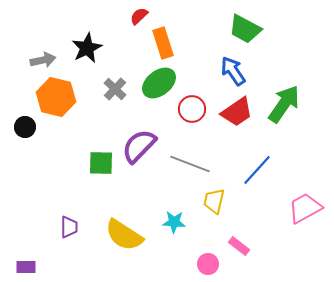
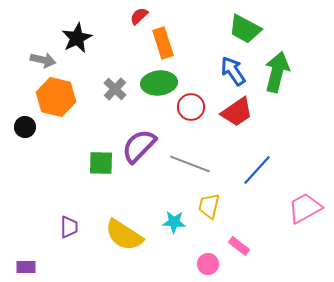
black star: moved 10 px left, 10 px up
gray arrow: rotated 25 degrees clockwise
green ellipse: rotated 32 degrees clockwise
green arrow: moved 7 px left, 32 px up; rotated 21 degrees counterclockwise
red circle: moved 1 px left, 2 px up
yellow trapezoid: moved 5 px left, 5 px down
